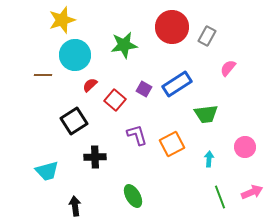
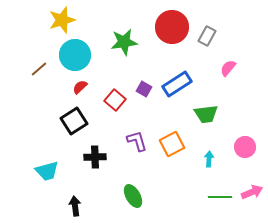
green star: moved 3 px up
brown line: moved 4 px left, 6 px up; rotated 42 degrees counterclockwise
red semicircle: moved 10 px left, 2 px down
purple L-shape: moved 6 px down
green line: rotated 70 degrees counterclockwise
